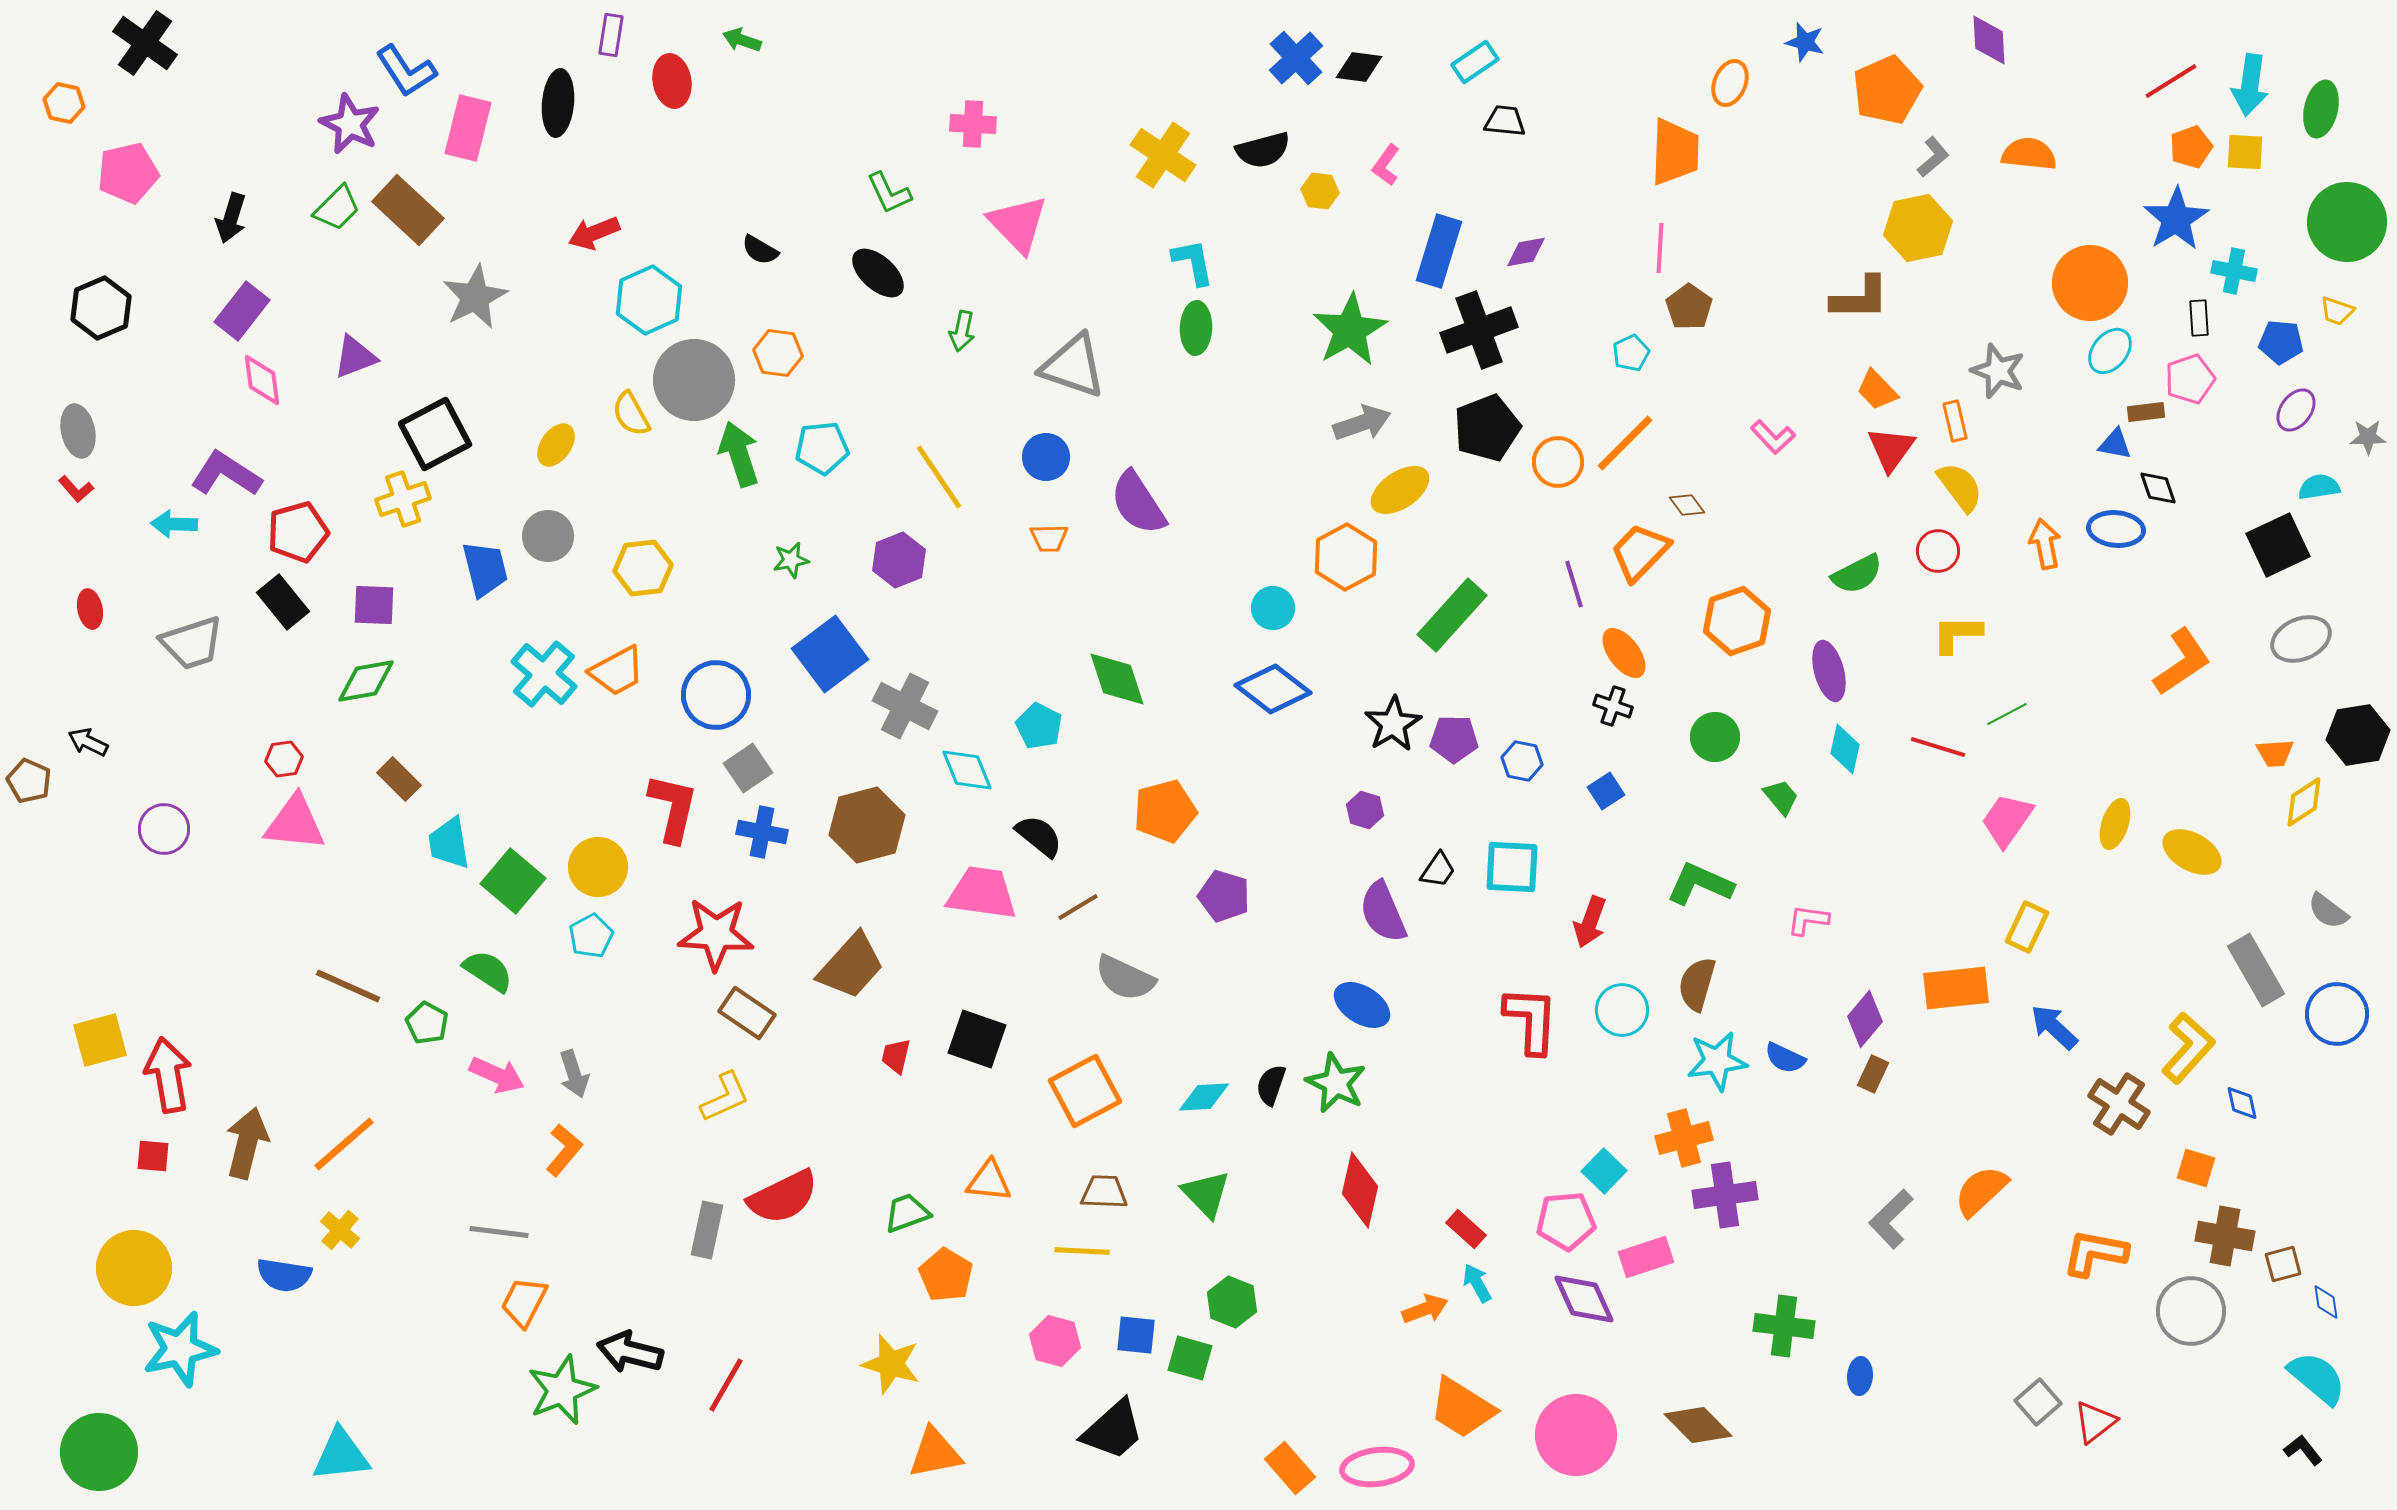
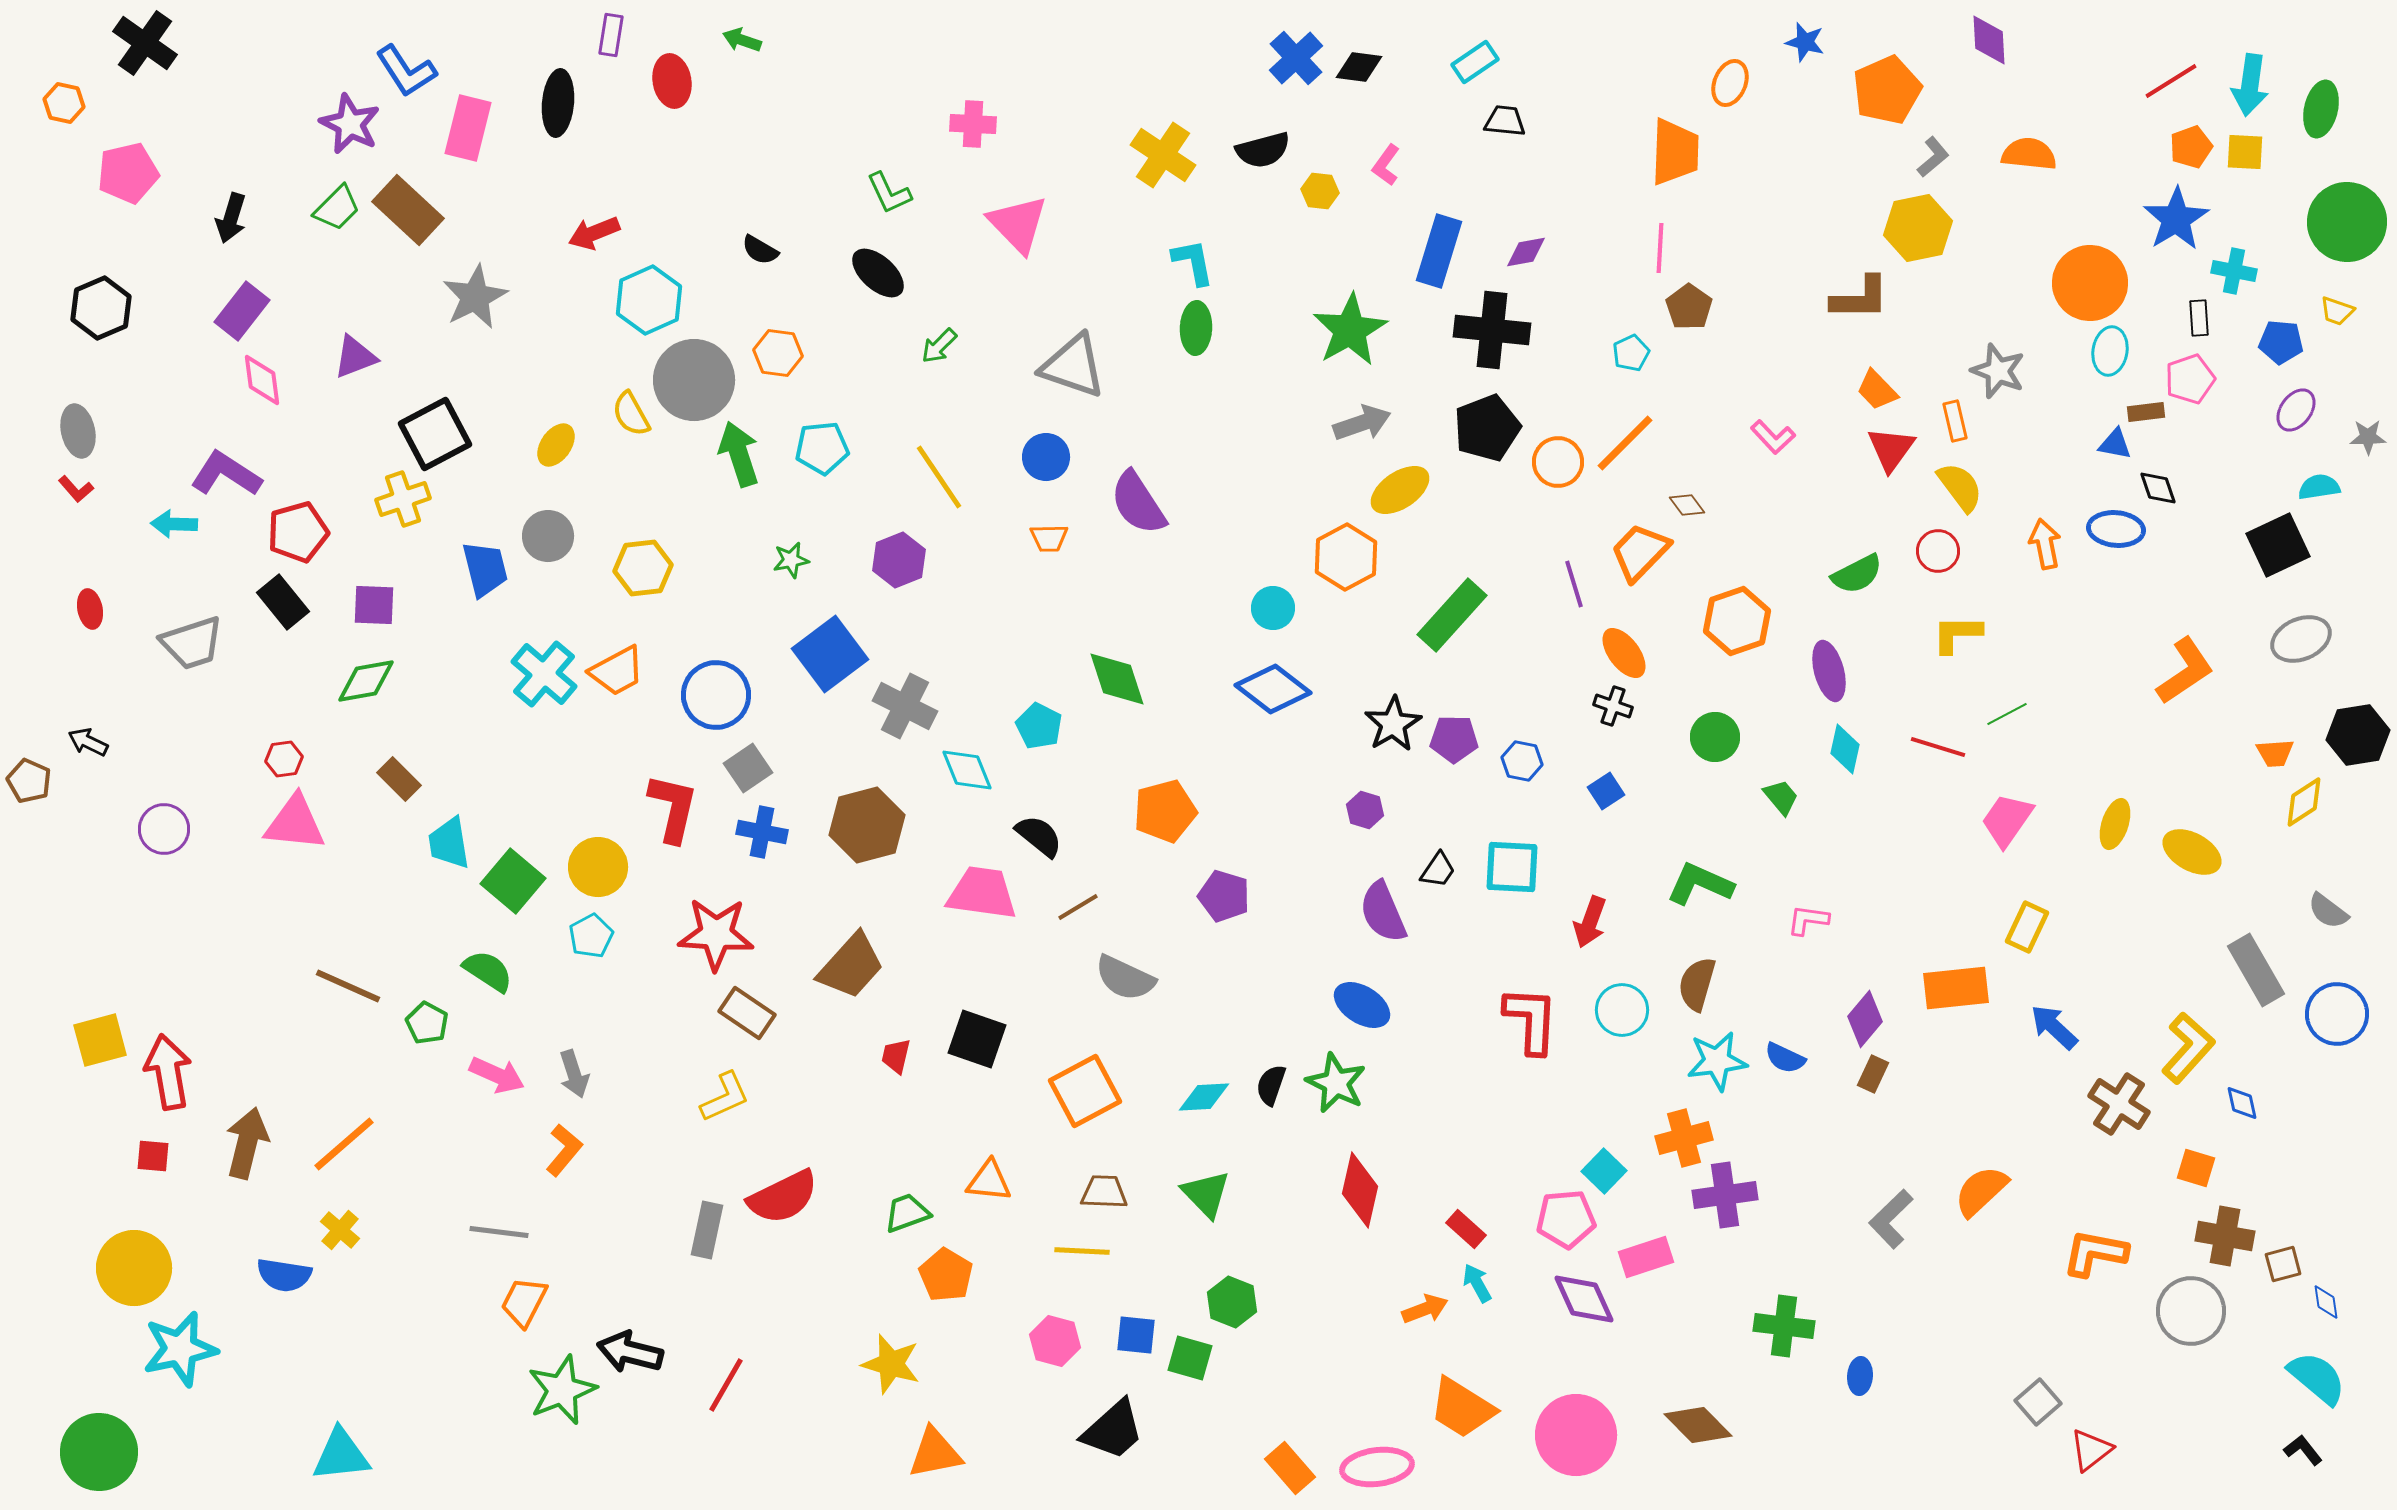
black cross at (1479, 330): moved 13 px right; rotated 26 degrees clockwise
green arrow at (962, 331): moved 23 px left, 15 px down; rotated 33 degrees clockwise
cyan ellipse at (2110, 351): rotated 30 degrees counterclockwise
orange L-shape at (2182, 662): moved 3 px right, 9 px down
red arrow at (168, 1075): moved 3 px up
pink pentagon at (1566, 1221): moved 2 px up
red triangle at (2095, 1422): moved 4 px left, 28 px down
